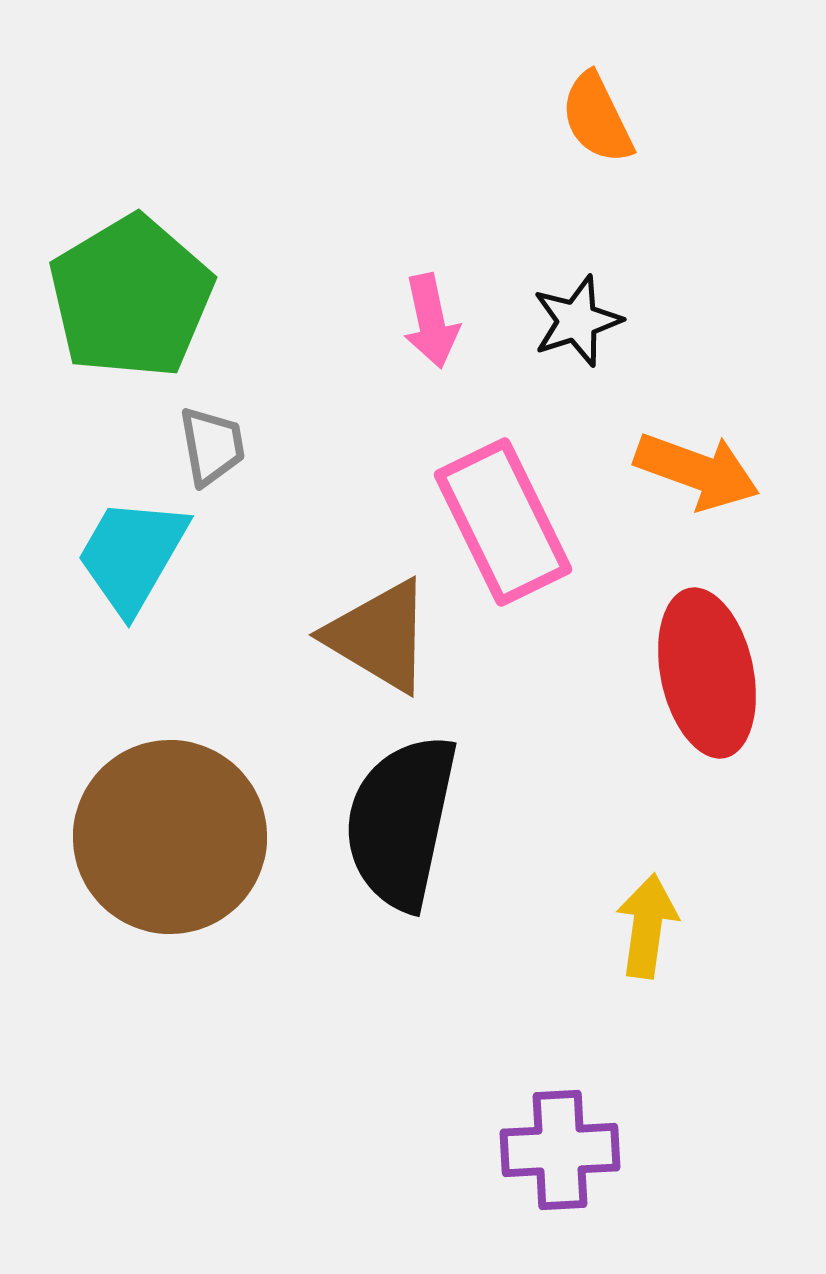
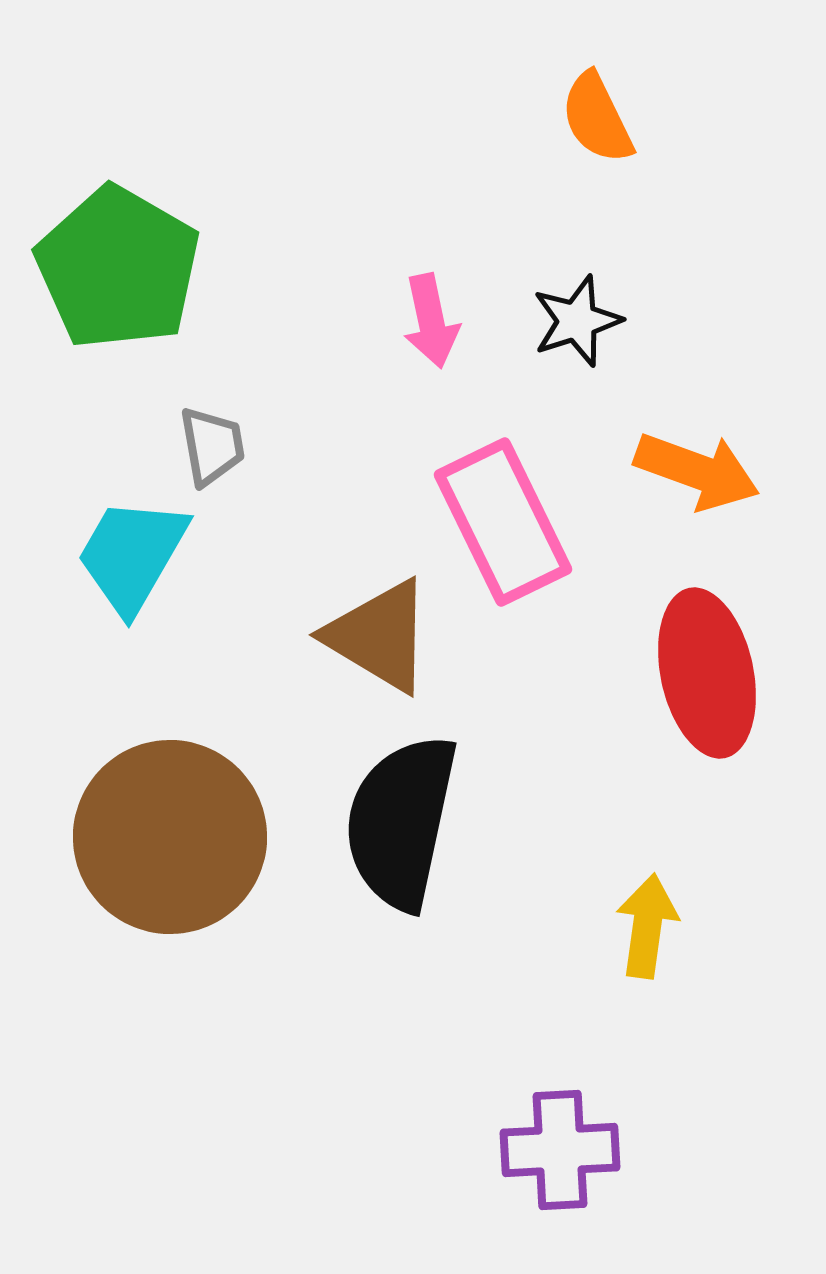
green pentagon: moved 13 px left, 29 px up; rotated 11 degrees counterclockwise
